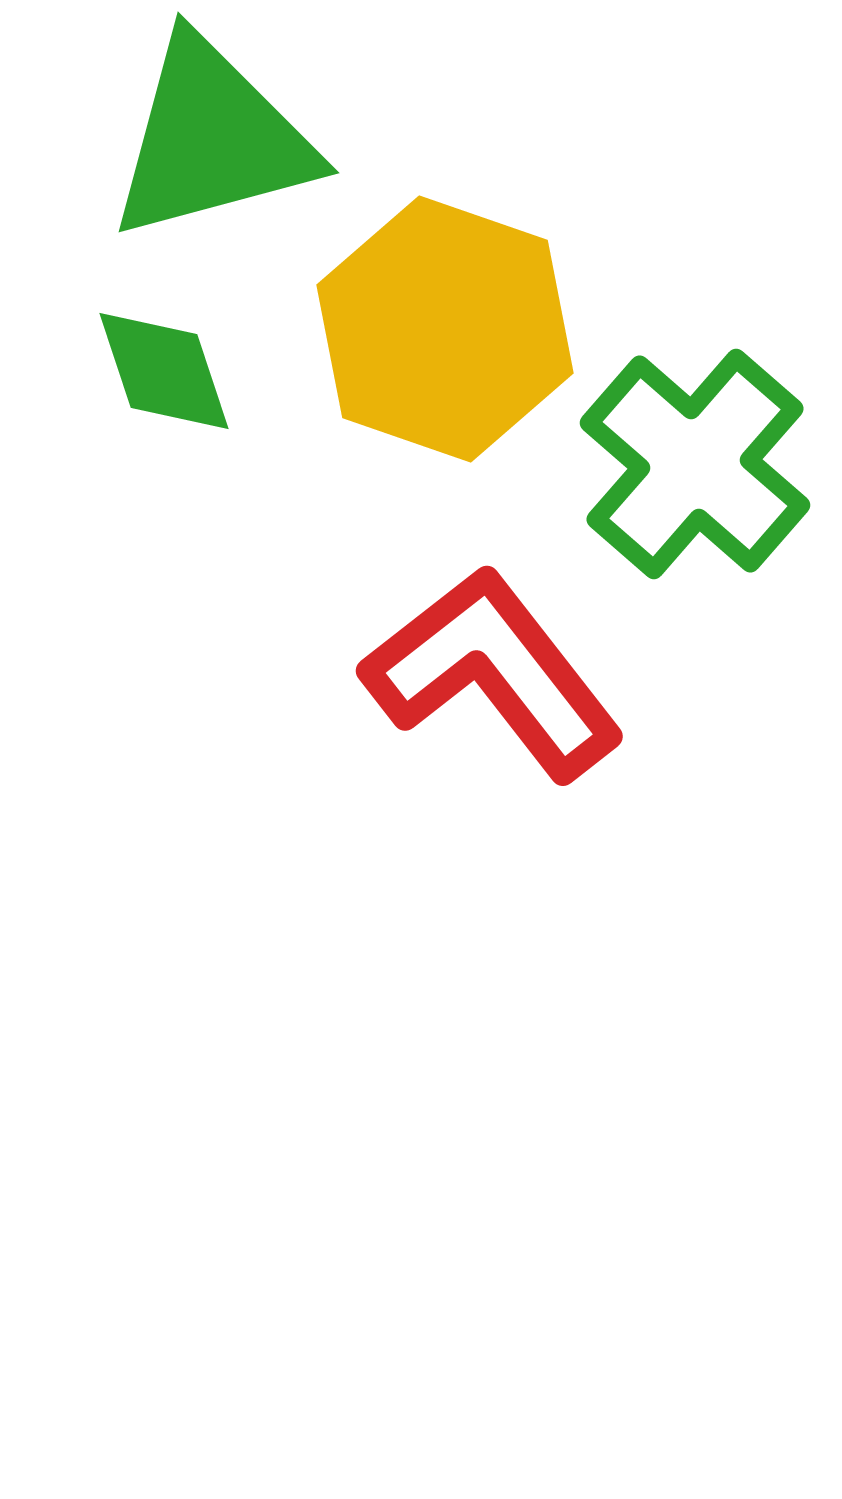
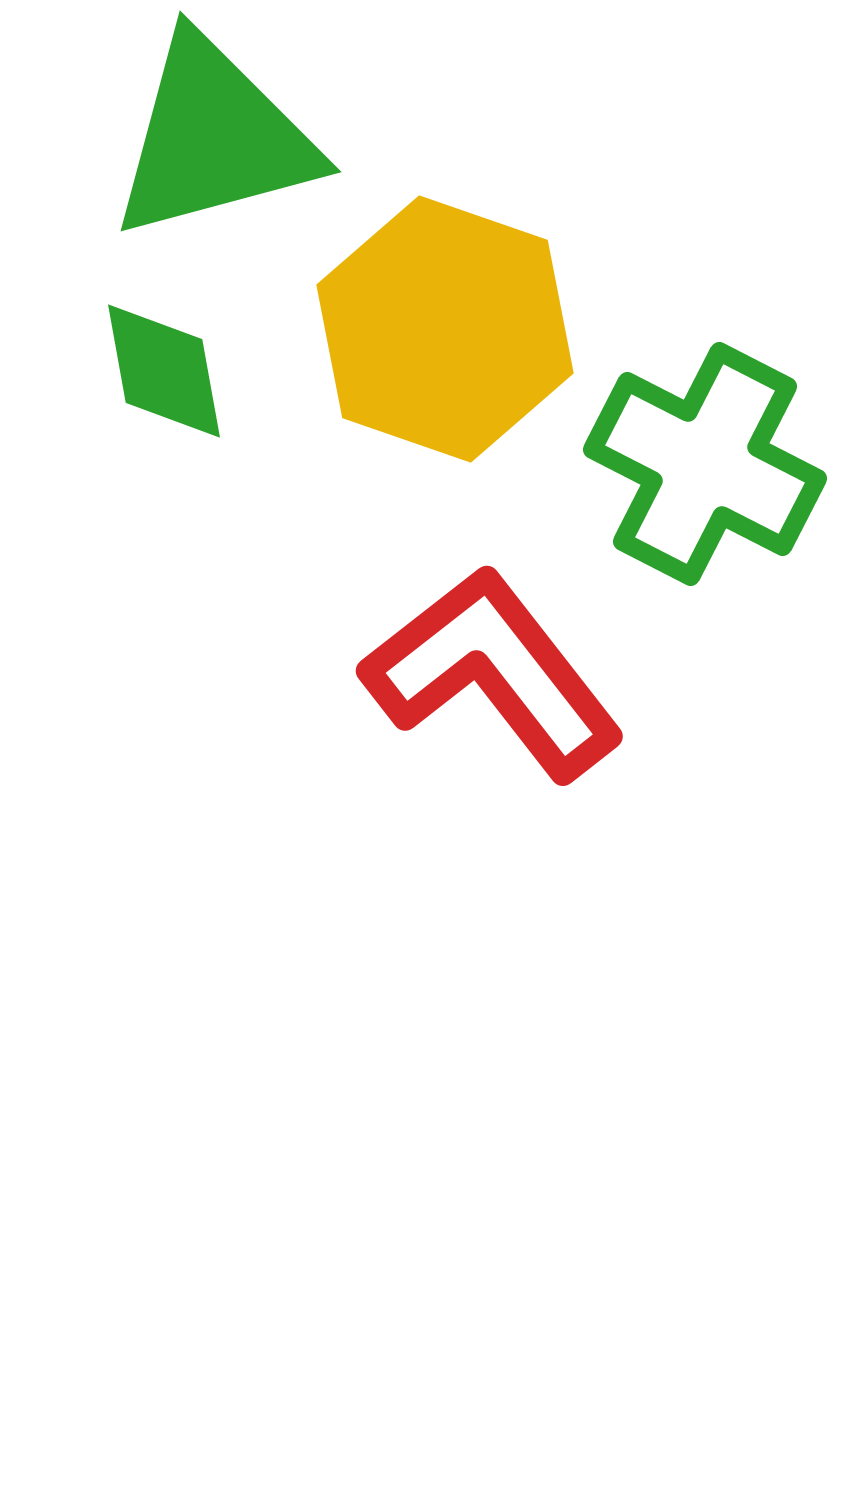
green triangle: moved 2 px right, 1 px up
green diamond: rotated 8 degrees clockwise
green cross: moved 10 px right; rotated 14 degrees counterclockwise
